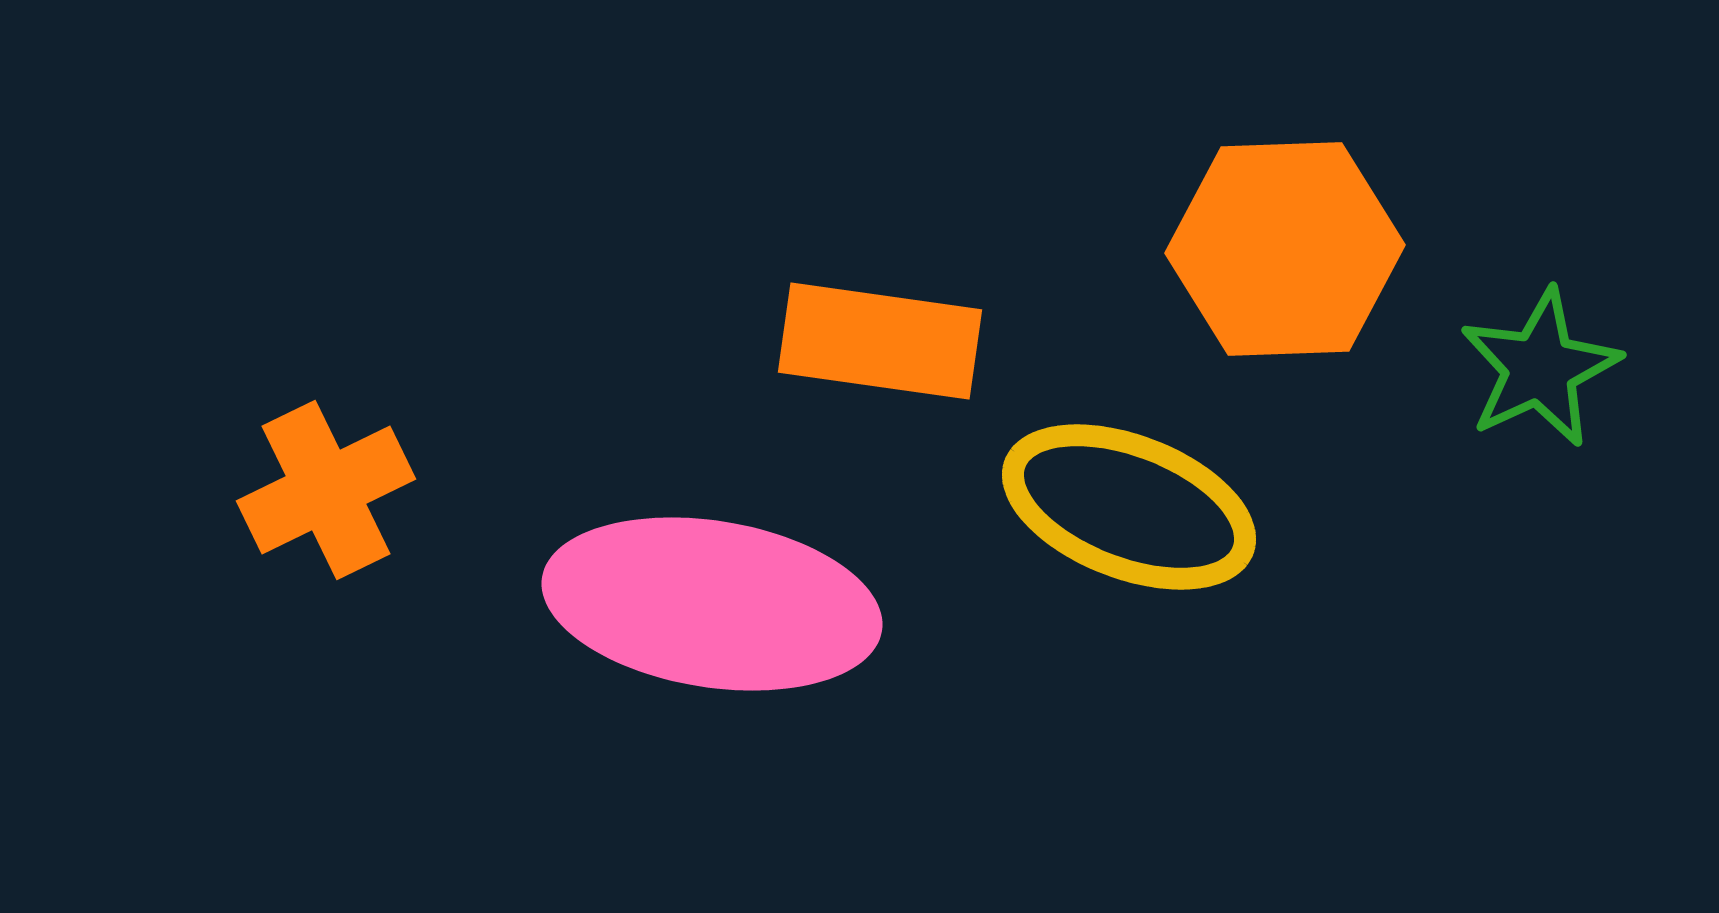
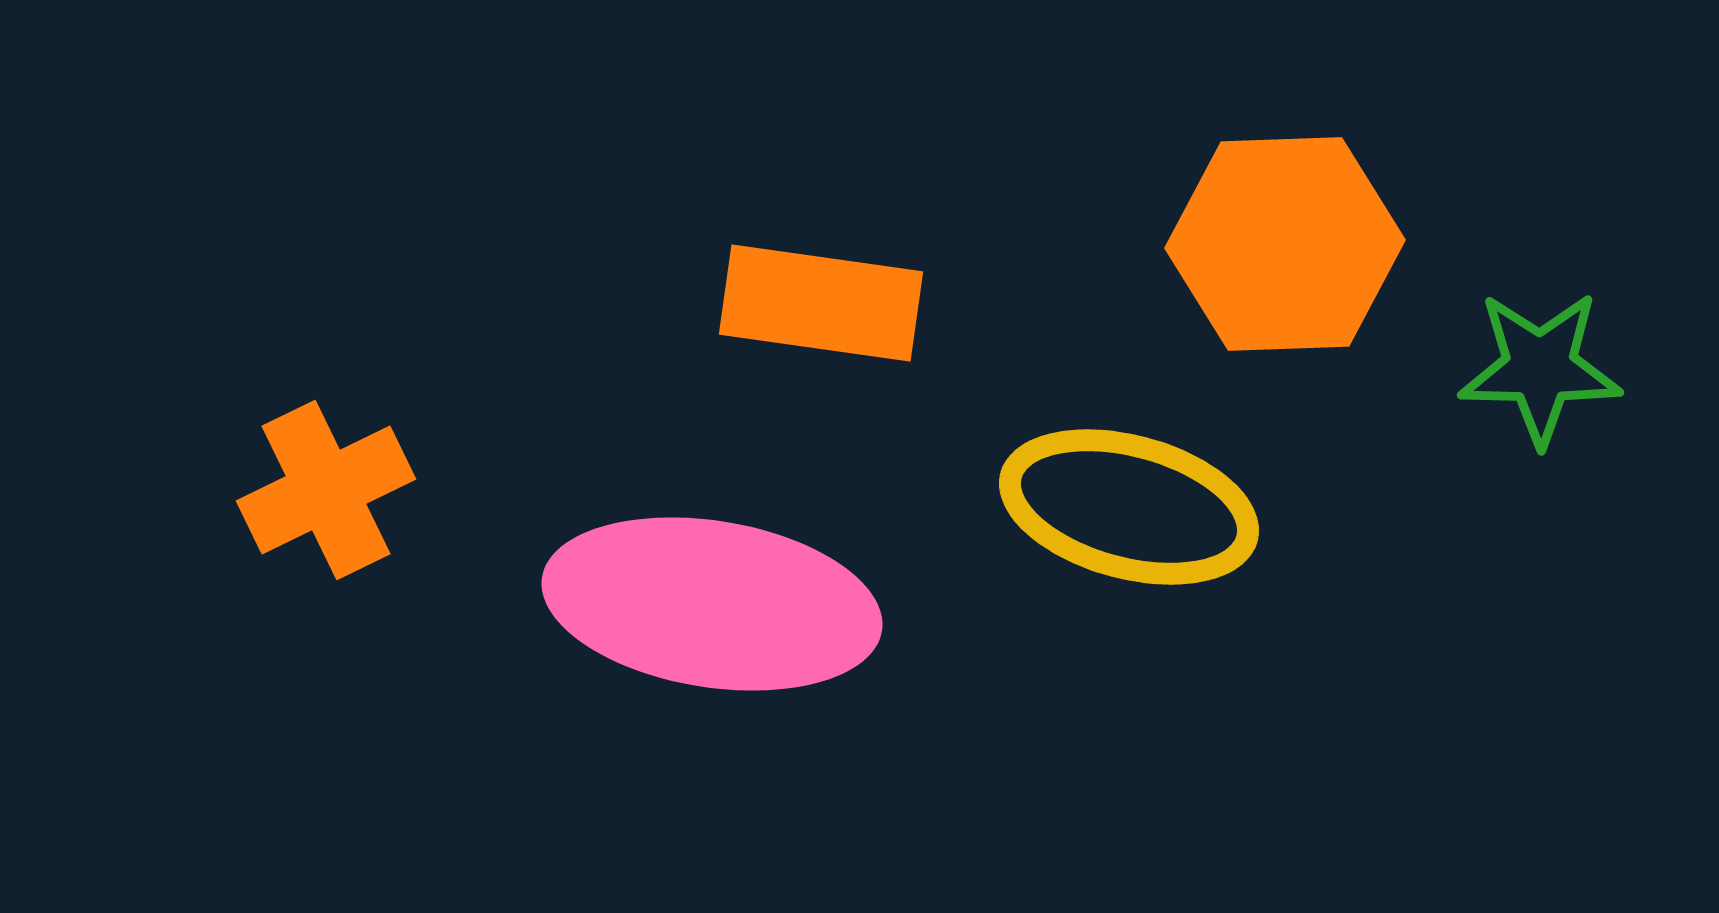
orange hexagon: moved 5 px up
orange rectangle: moved 59 px left, 38 px up
green star: rotated 26 degrees clockwise
yellow ellipse: rotated 6 degrees counterclockwise
